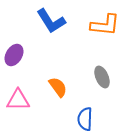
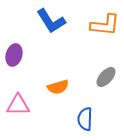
purple ellipse: rotated 15 degrees counterclockwise
gray ellipse: moved 4 px right; rotated 65 degrees clockwise
orange semicircle: rotated 110 degrees clockwise
pink triangle: moved 5 px down
